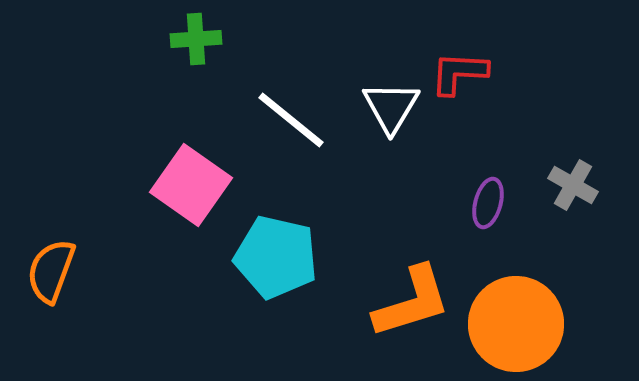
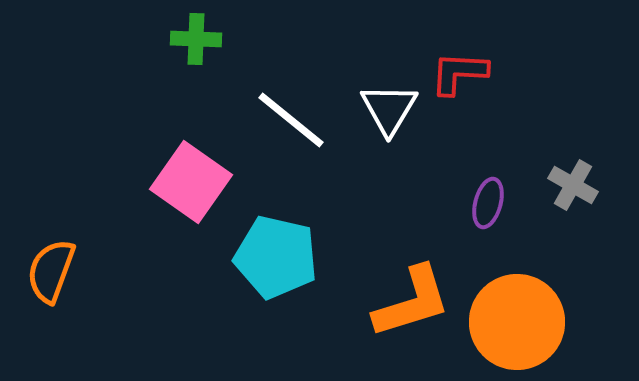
green cross: rotated 6 degrees clockwise
white triangle: moved 2 px left, 2 px down
pink square: moved 3 px up
orange circle: moved 1 px right, 2 px up
